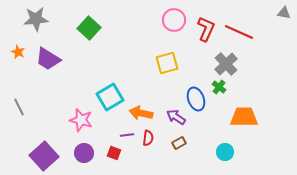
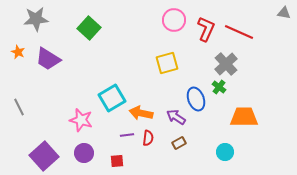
cyan square: moved 2 px right, 1 px down
red square: moved 3 px right, 8 px down; rotated 24 degrees counterclockwise
